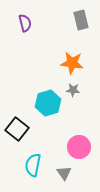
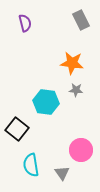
gray rectangle: rotated 12 degrees counterclockwise
gray star: moved 3 px right
cyan hexagon: moved 2 px left, 1 px up; rotated 25 degrees clockwise
pink circle: moved 2 px right, 3 px down
cyan semicircle: moved 2 px left; rotated 20 degrees counterclockwise
gray triangle: moved 2 px left
